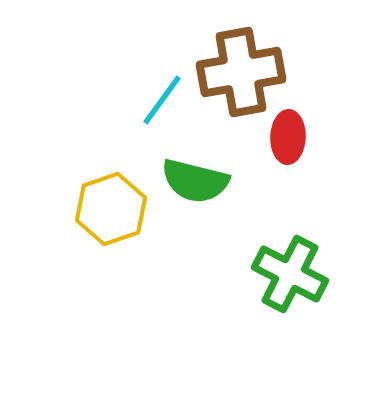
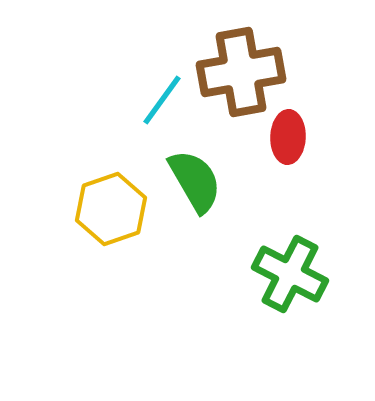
green semicircle: rotated 134 degrees counterclockwise
